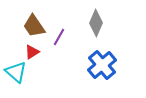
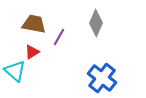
brown trapezoid: moved 2 px up; rotated 135 degrees clockwise
blue cross: moved 13 px down; rotated 12 degrees counterclockwise
cyan triangle: moved 1 px left, 1 px up
